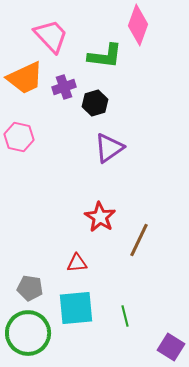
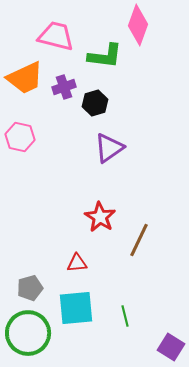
pink trapezoid: moved 5 px right; rotated 33 degrees counterclockwise
pink hexagon: moved 1 px right
gray pentagon: rotated 25 degrees counterclockwise
